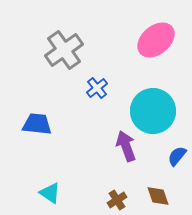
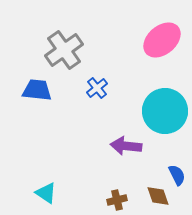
pink ellipse: moved 6 px right
cyan circle: moved 12 px right
blue trapezoid: moved 34 px up
purple arrow: rotated 64 degrees counterclockwise
blue semicircle: moved 19 px down; rotated 115 degrees clockwise
cyan triangle: moved 4 px left
brown cross: rotated 18 degrees clockwise
